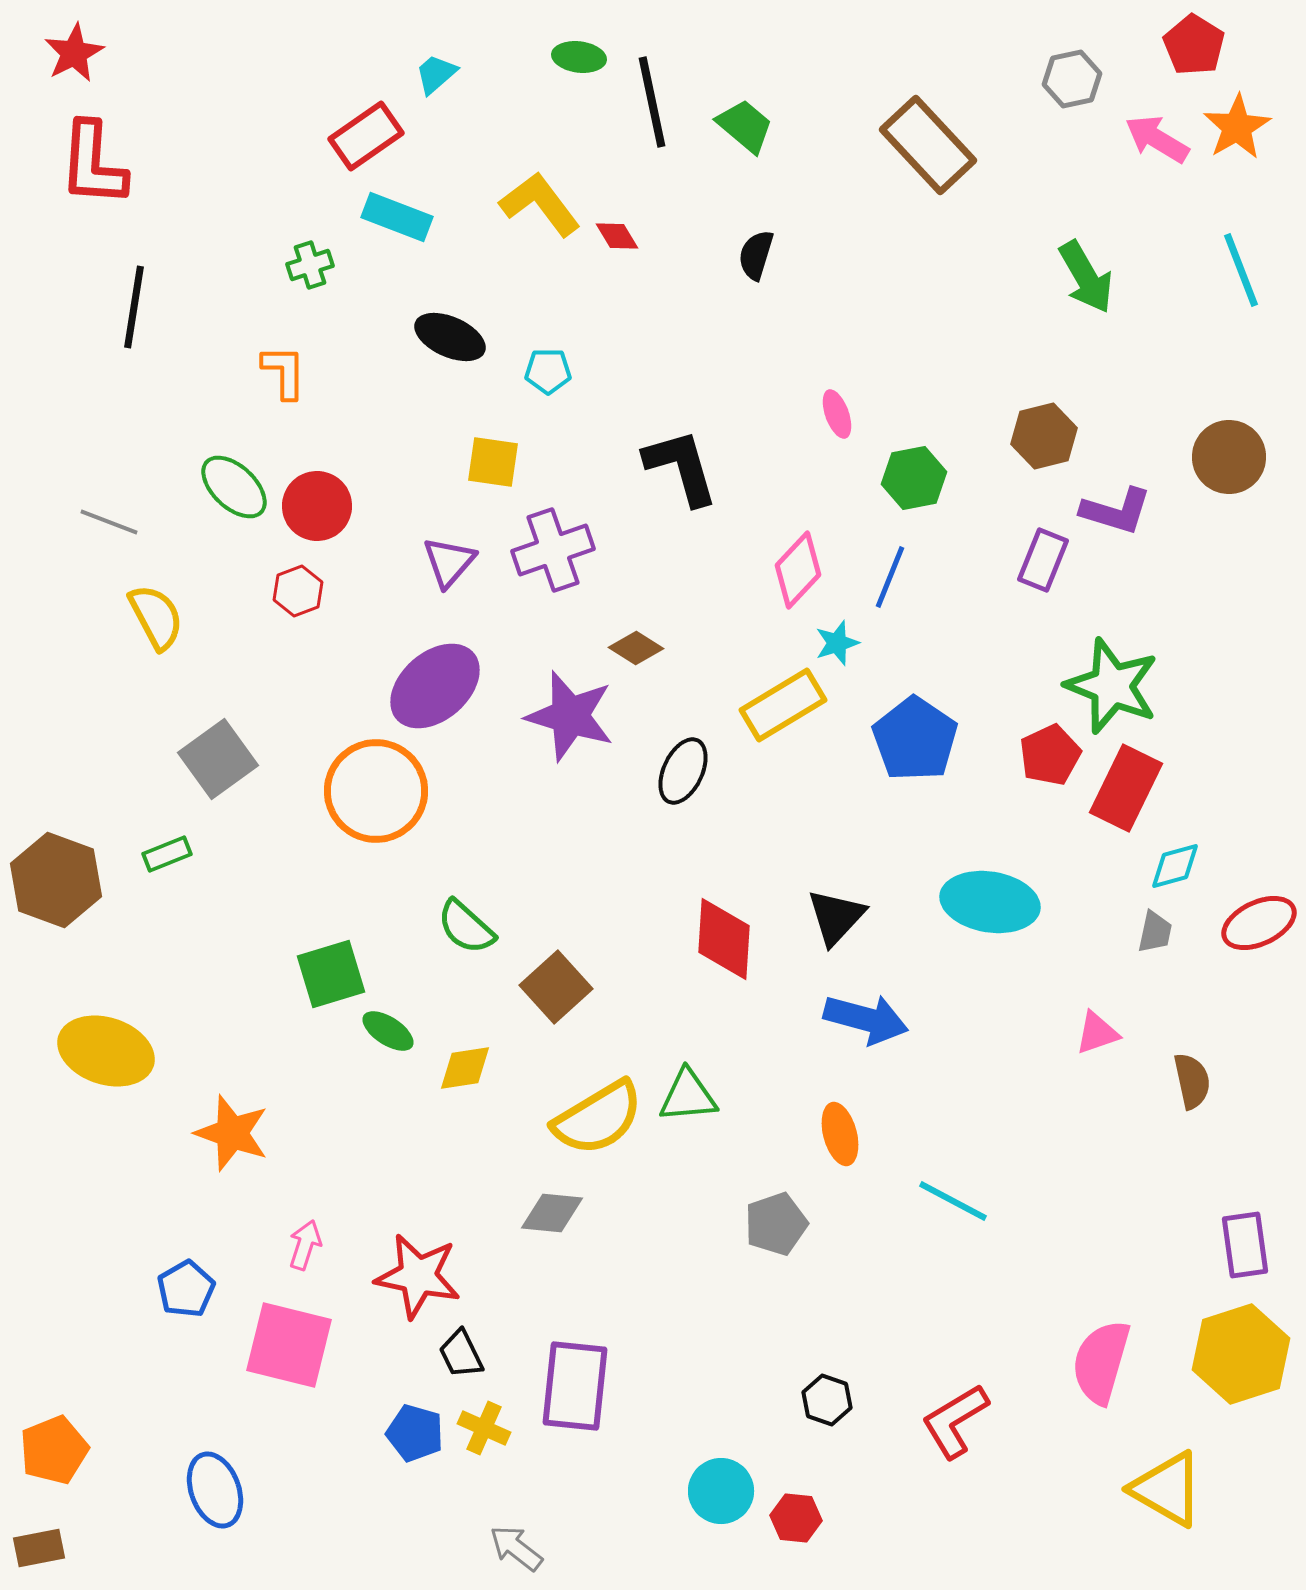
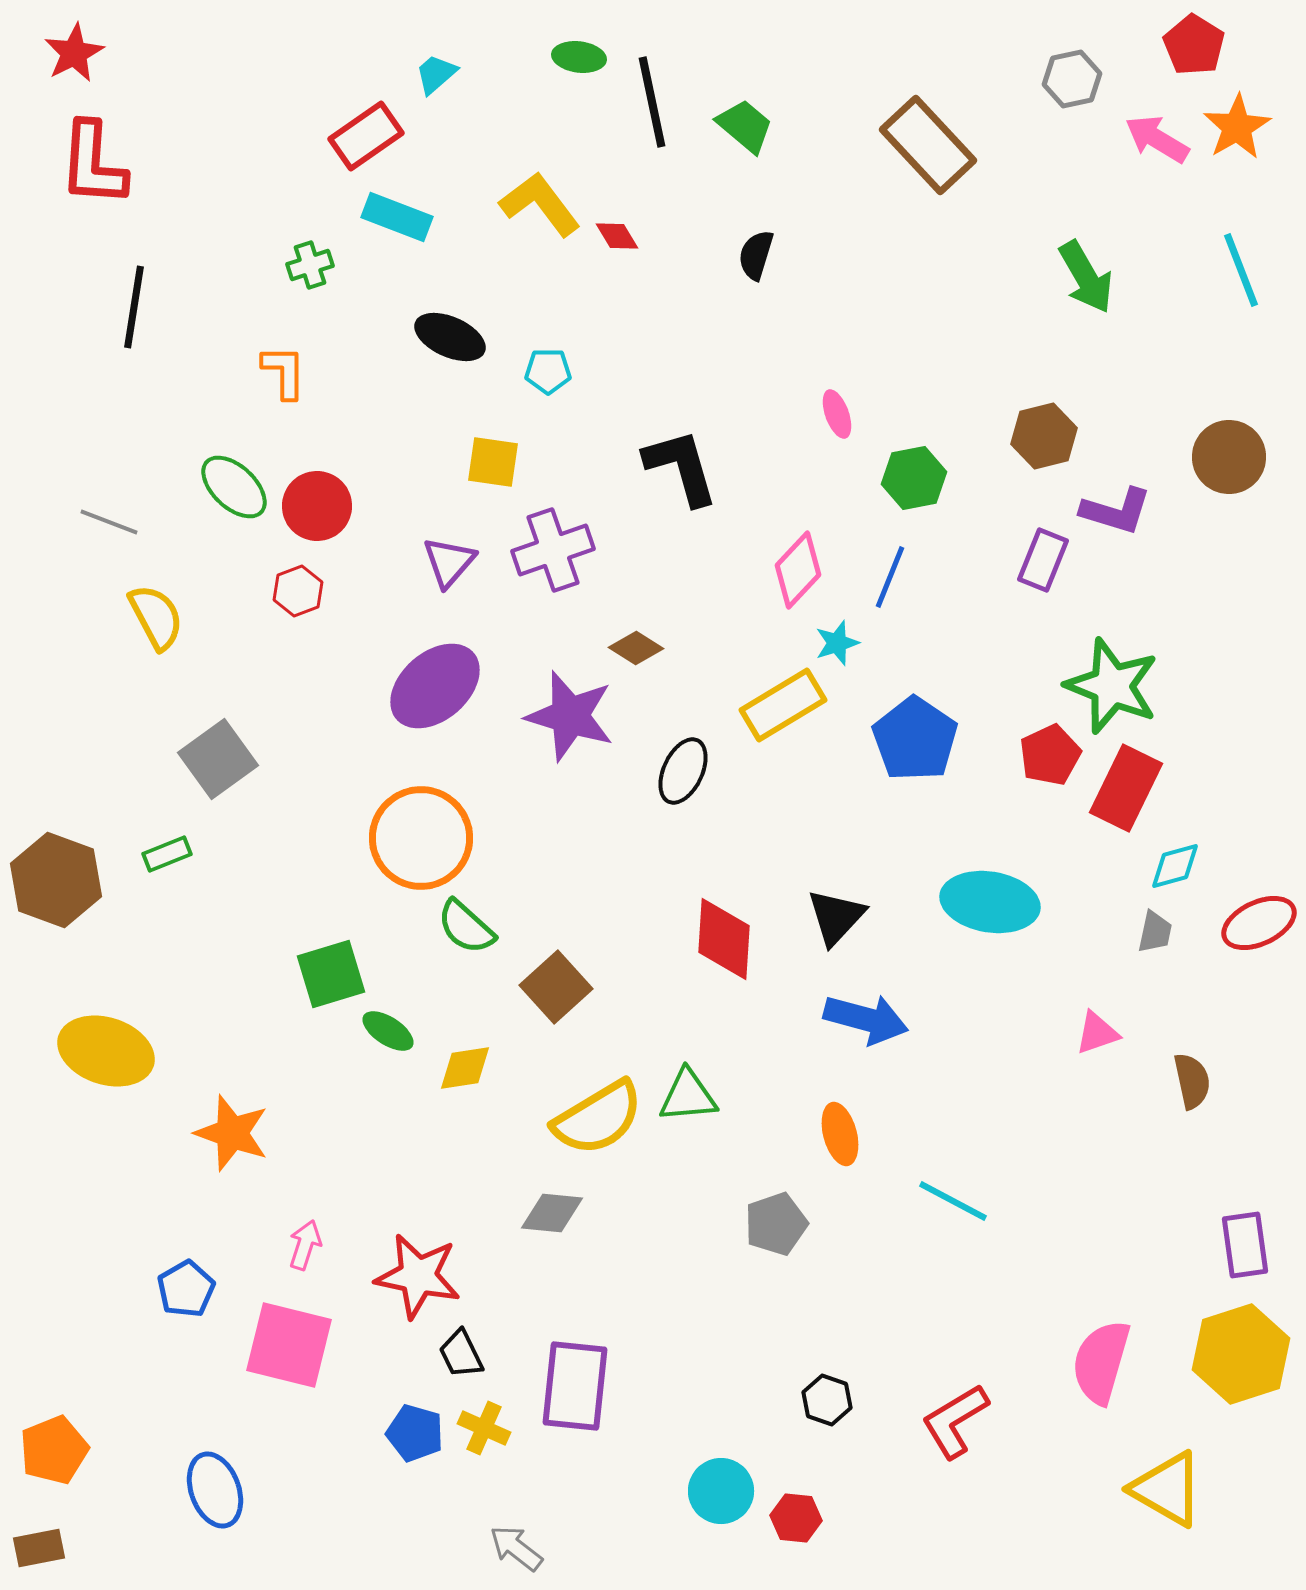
orange circle at (376, 791): moved 45 px right, 47 px down
